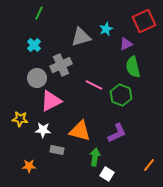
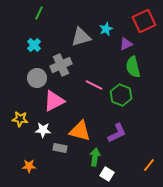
pink triangle: moved 3 px right
gray rectangle: moved 3 px right, 2 px up
